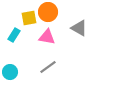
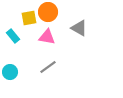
cyan rectangle: moved 1 px left, 1 px down; rotated 72 degrees counterclockwise
